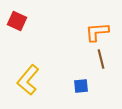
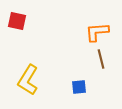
red square: rotated 12 degrees counterclockwise
yellow L-shape: rotated 8 degrees counterclockwise
blue square: moved 2 px left, 1 px down
